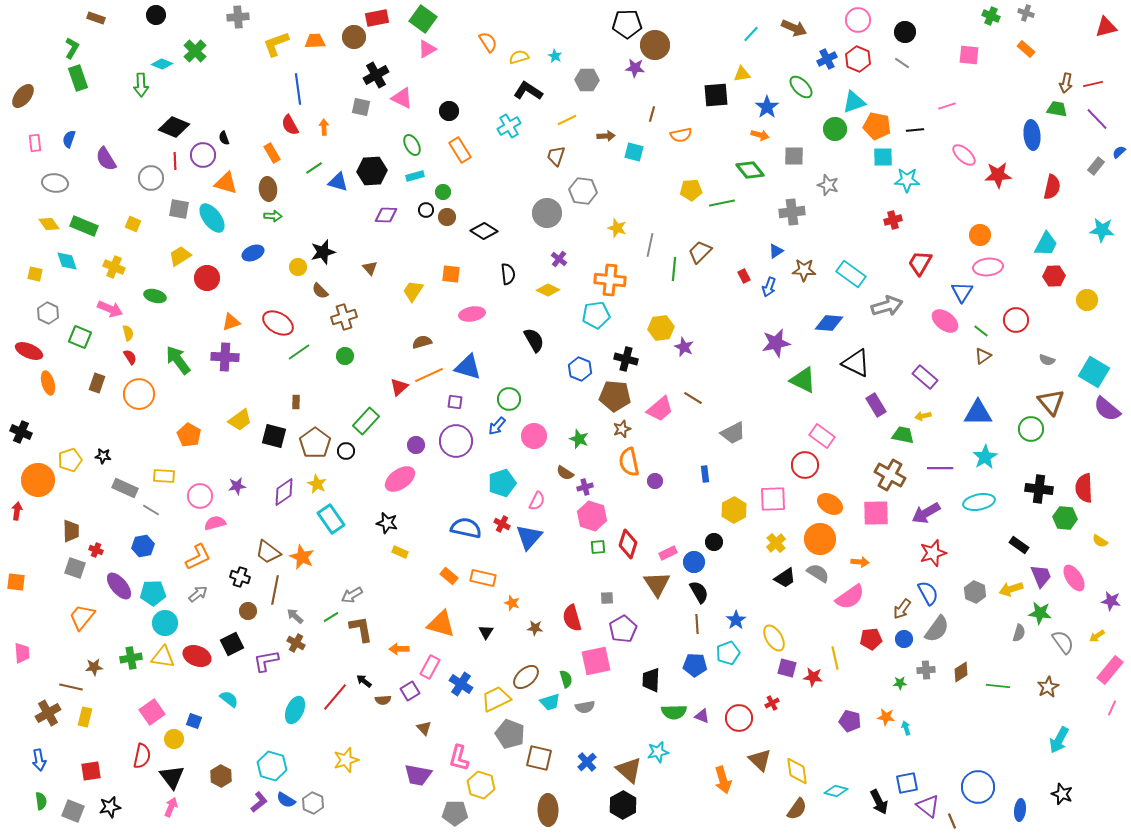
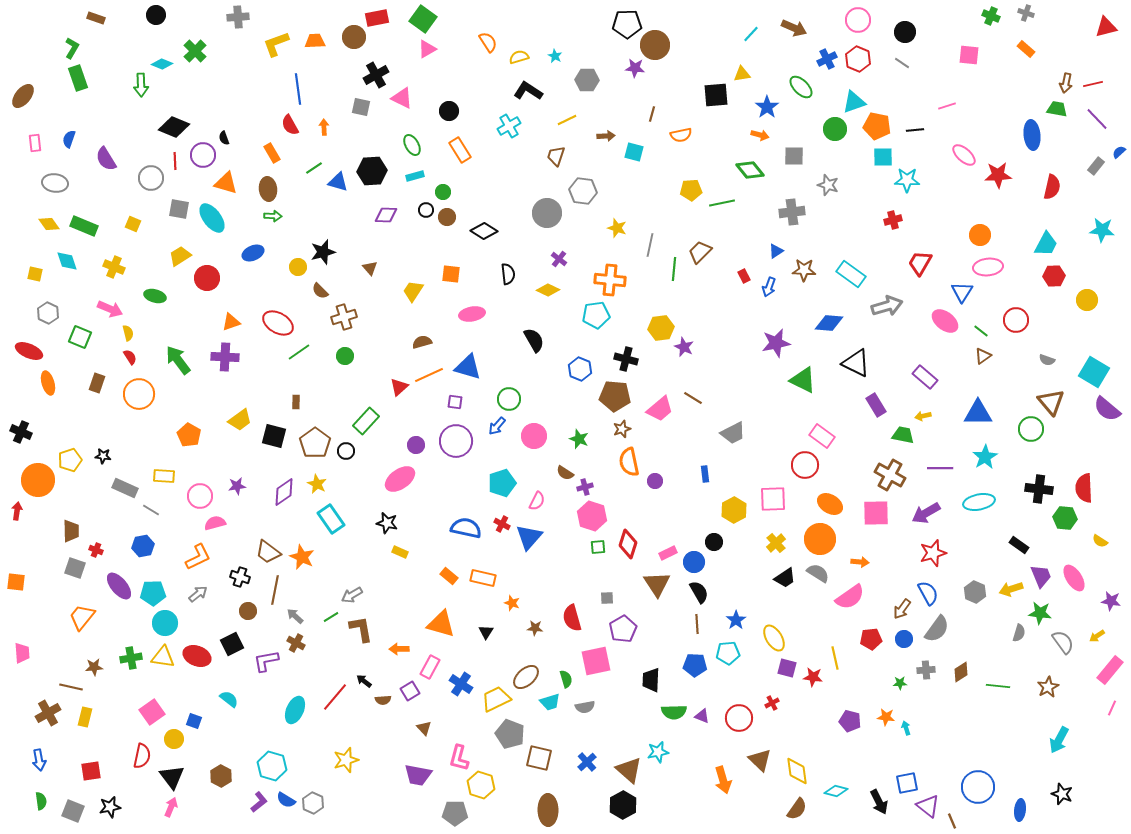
cyan pentagon at (728, 653): rotated 15 degrees clockwise
